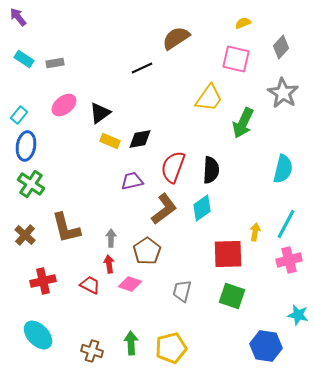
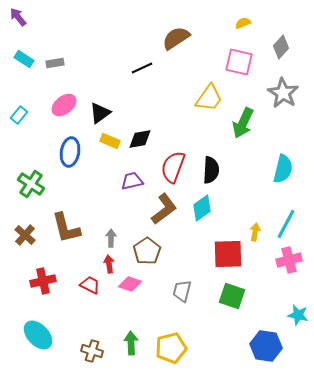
pink square at (236, 59): moved 3 px right, 3 px down
blue ellipse at (26, 146): moved 44 px right, 6 px down
